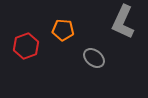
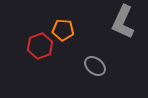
red hexagon: moved 14 px right
gray ellipse: moved 1 px right, 8 px down
